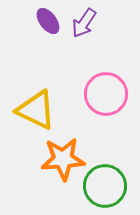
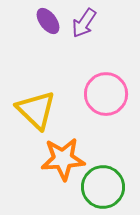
yellow triangle: rotated 18 degrees clockwise
green circle: moved 2 px left, 1 px down
